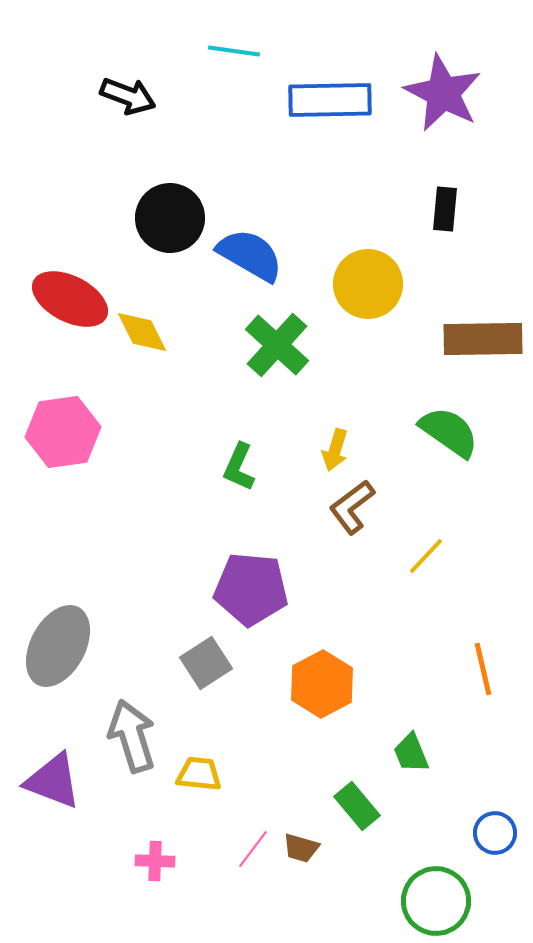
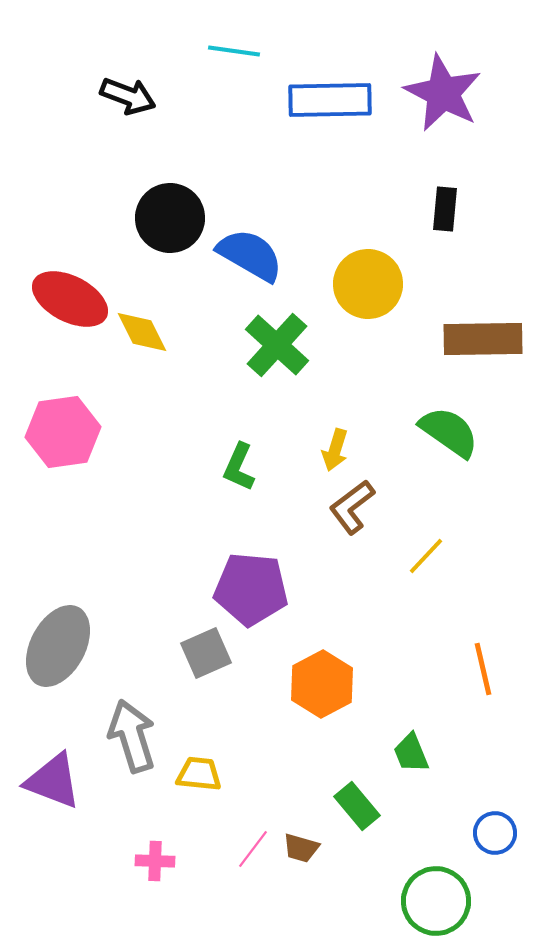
gray square: moved 10 px up; rotated 9 degrees clockwise
